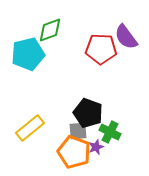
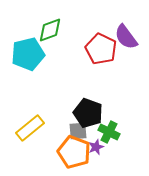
red pentagon: rotated 24 degrees clockwise
green cross: moved 1 px left
